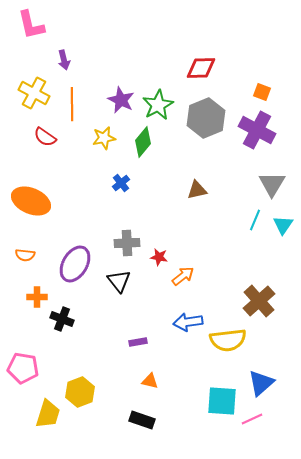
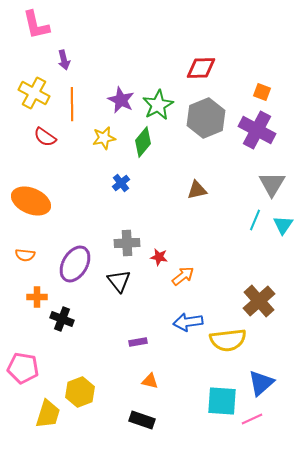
pink L-shape: moved 5 px right
